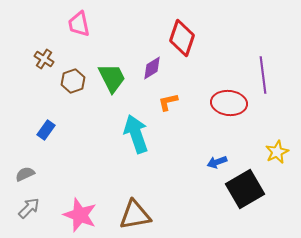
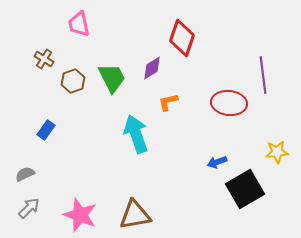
yellow star: rotated 20 degrees clockwise
